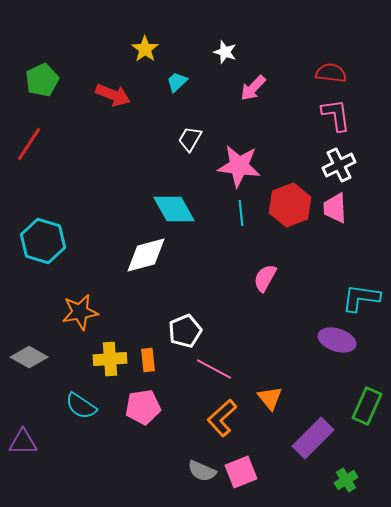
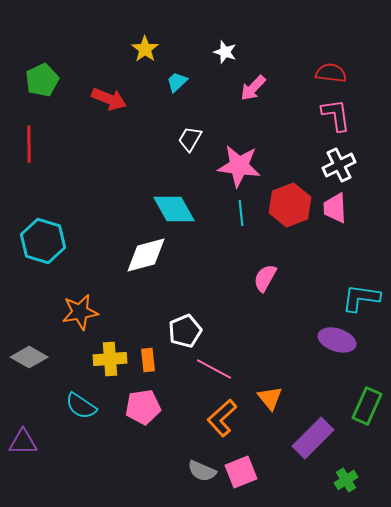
red arrow: moved 4 px left, 4 px down
red line: rotated 33 degrees counterclockwise
